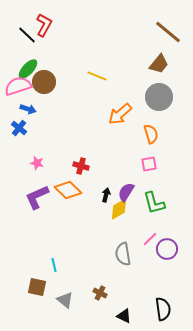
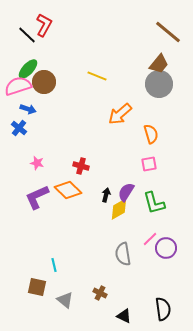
gray circle: moved 13 px up
purple circle: moved 1 px left, 1 px up
